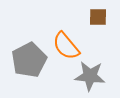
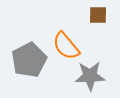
brown square: moved 2 px up
gray star: rotated 8 degrees counterclockwise
